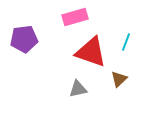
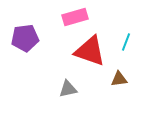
purple pentagon: moved 1 px right, 1 px up
red triangle: moved 1 px left, 1 px up
brown triangle: rotated 36 degrees clockwise
gray triangle: moved 10 px left
